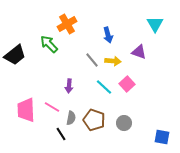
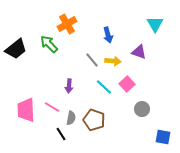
black trapezoid: moved 1 px right, 6 px up
gray circle: moved 18 px right, 14 px up
blue square: moved 1 px right
